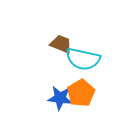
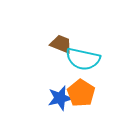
orange pentagon: rotated 8 degrees counterclockwise
blue star: rotated 20 degrees counterclockwise
